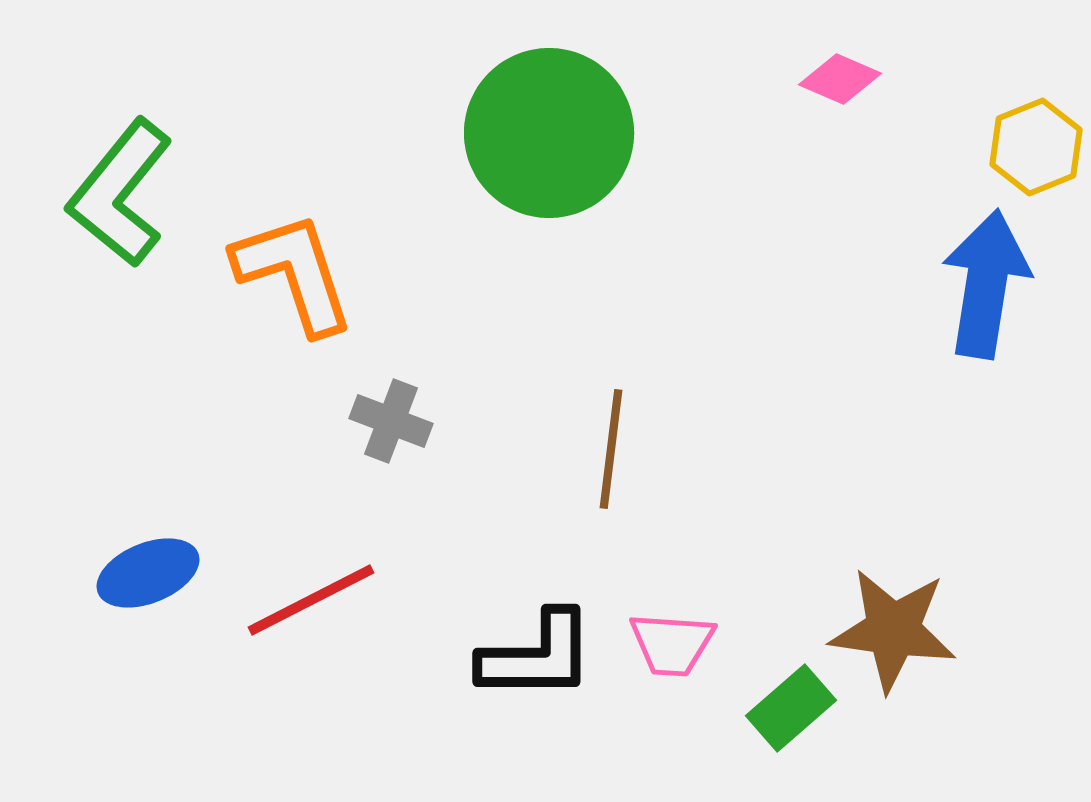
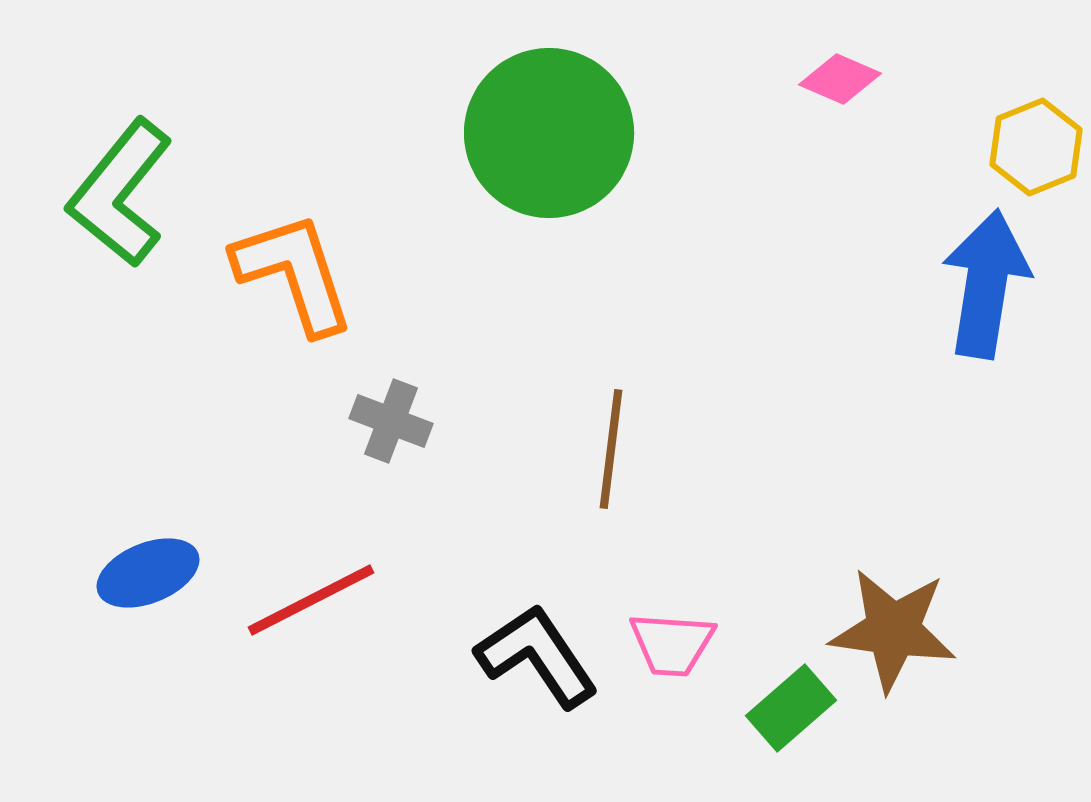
black L-shape: rotated 124 degrees counterclockwise
